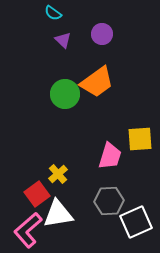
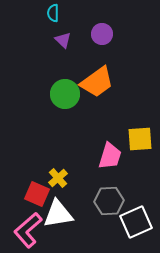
cyan semicircle: rotated 54 degrees clockwise
yellow cross: moved 4 px down
red square: rotated 30 degrees counterclockwise
